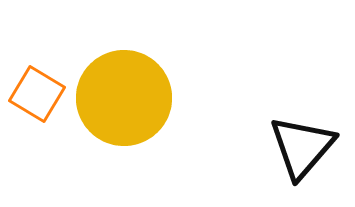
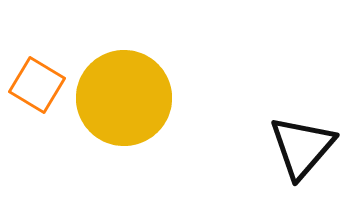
orange square: moved 9 px up
